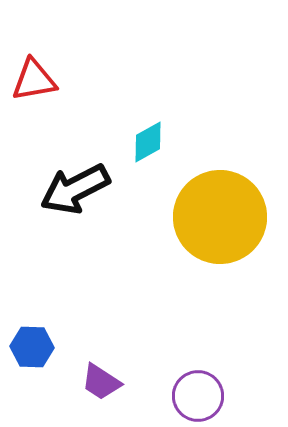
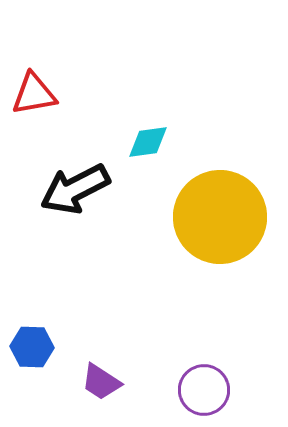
red triangle: moved 14 px down
cyan diamond: rotated 21 degrees clockwise
purple circle: moved 6 px right, 6 px up
